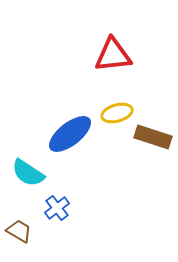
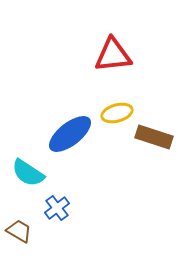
brown rectangle: moved 1 px right
